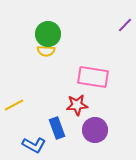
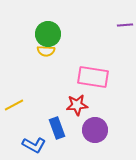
purple line: rotated 42 degrees clockwise
